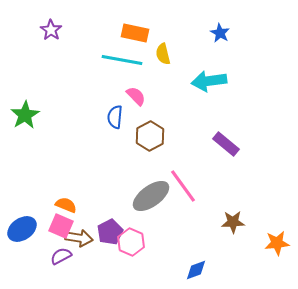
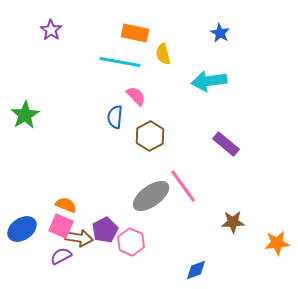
cyan line: moved 2 px left, 2 px down
purple pentagon: moved 5 px left, 2 px up
